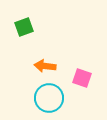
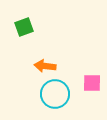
pink square: moved 10 px right, 5 px down; rotated 18 degrees counterclockwise
cyan circle: moved 6 px right, 4 px up
